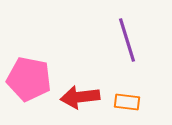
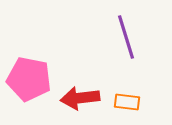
purple line: moved 1 px left, 3 px up
red arrow: moved 1 px down
